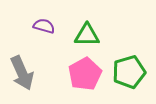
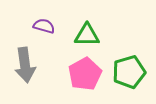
gray arrow: moved 3 px right, 8 px up; rotated 16 degrees clockwise
